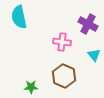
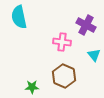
purple cross: moved 2 px left, 1 px down
green star: moved 1 px right
